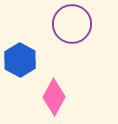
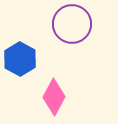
blue hexagon: moved 1 px up
